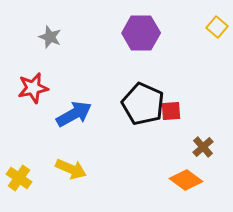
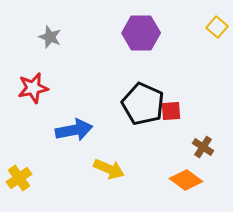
blue arrow: moved 16 px down; rotated 18 degrees clockwise
brown cross: rotated 15 degrees counterclockwise
yellow arrow: moved 38 px right
yellow cross: rotated 20 degrees clockwise
